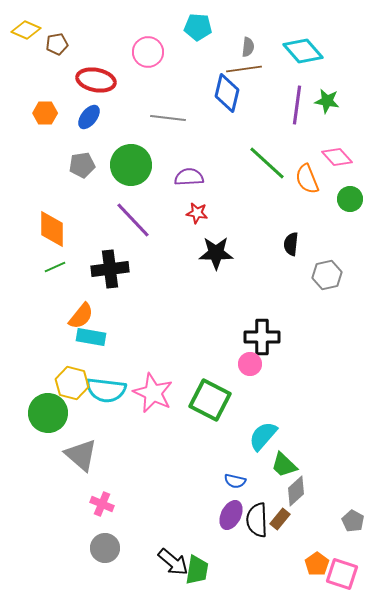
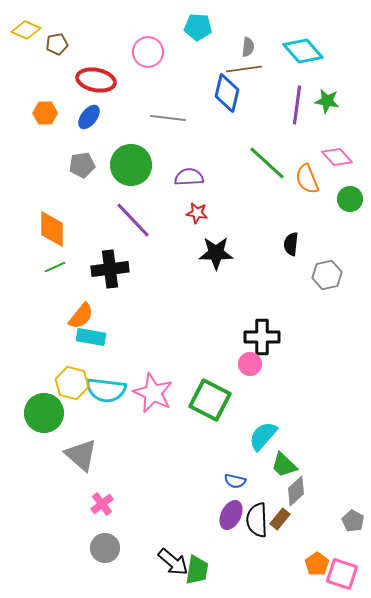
green circle at (48, 413): moved 4 px left
pink cross at (102, 504): rotated 30 degrees clockwise
